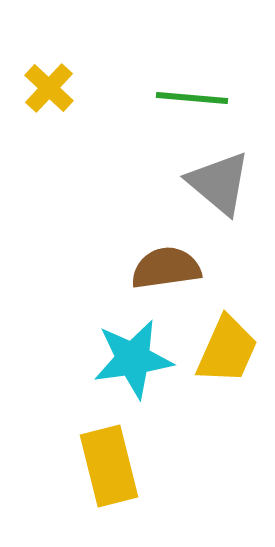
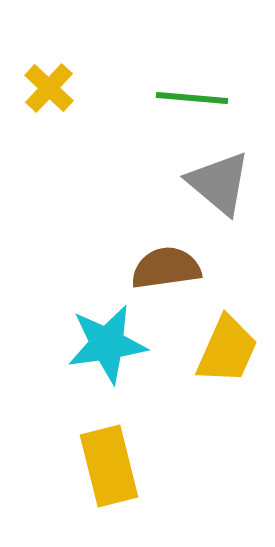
cyan star: moved 26 px left, 15 px up
